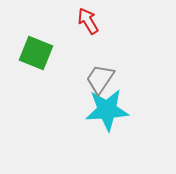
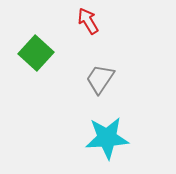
green square: rotated 20 degrees clockwise
cyan star: moved 28 px down
